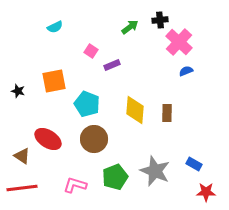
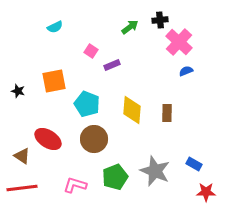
yellow diamond: moved 3 px left
